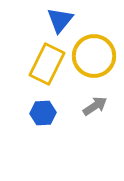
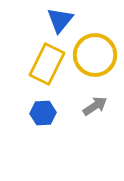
yellow circle: moved 1 px right, 1 px up
